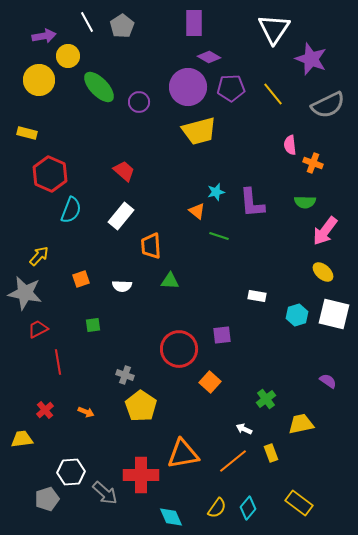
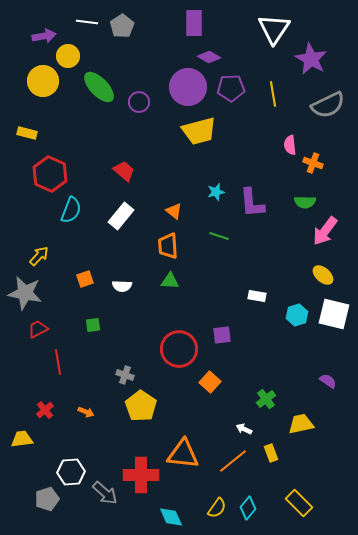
white line at (87, 22): rotated 55 degrees counterclockwise
purple star at (311, 59): rotated 8 degrees clockwise
yellow circle at (39, 80): moved 4 px right, 1 px down
yellow line at (273, 94): rotated 30 degrees clockwise
orange triangle at (197, 211): moved 23 px left
orange trapezoid at (151, 246): moved 17 px right
yellow ellipse at (323, 272): moved 3 px down
orange square at (81, 279): moved 4 px right
orange triangle at (183, 454): rotated 16 degrees clockwise
yellow rectangle at (299, 503): rotated 8 degrees clockwise
